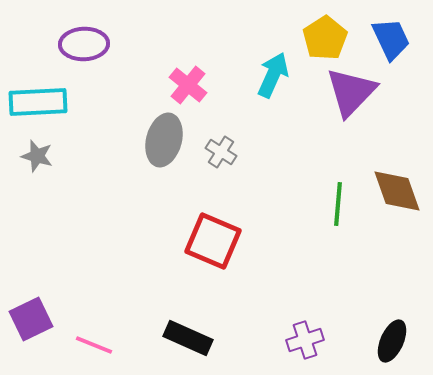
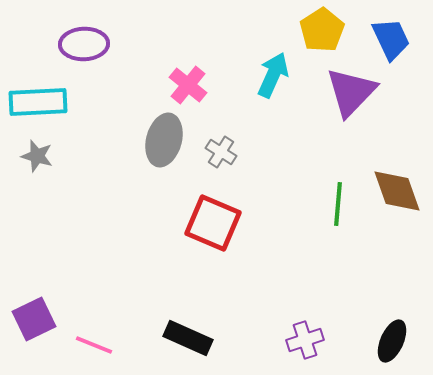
yellow pentagon: moved 3 px left, 8 px up
red square: moved 18 px up
purple square: moved 3 px right
